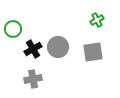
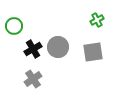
green circle: moved 1 px right, 3 px up
gray cross: rotated 24 degrees counterclockwise
